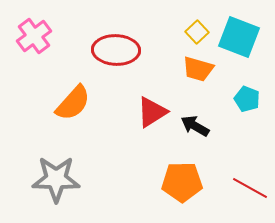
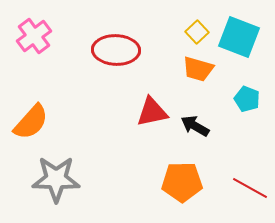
orange semicircle: moved 42 px left, 19 px down
red triangle: rotated 20 degrees clockwise
